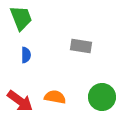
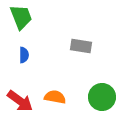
green trapezoid: moved 1 px up
blue semicircle: moved 2 px left
